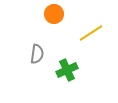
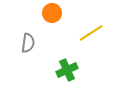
orange circle: moved 2 px left, 1 px up
gray semicircle: moved 9 px left, 11 px up
